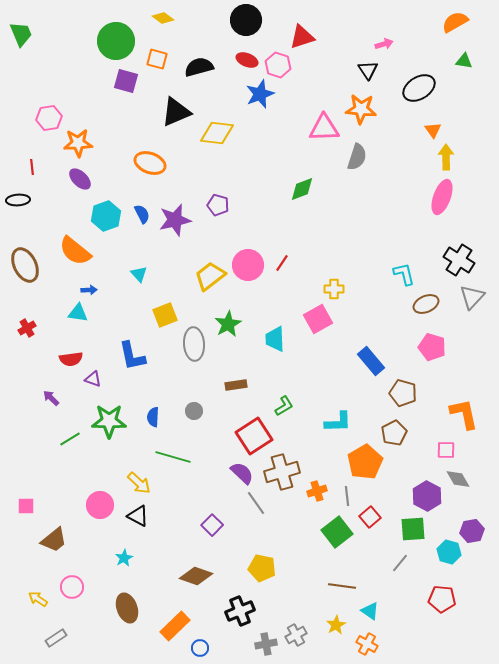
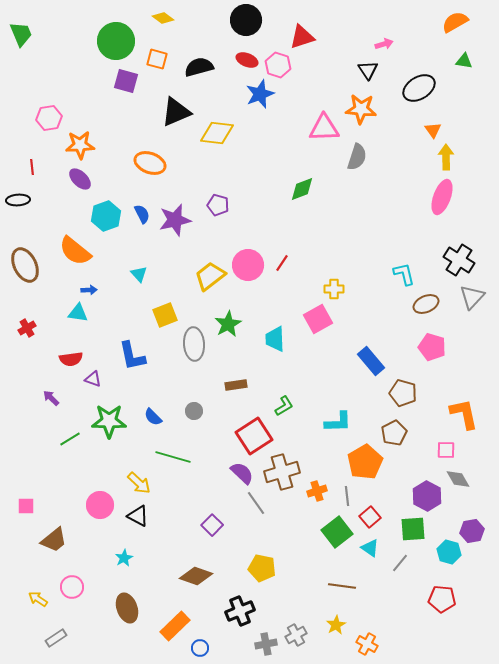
orange star at (78, 143): moved 2 px right, 2 px down
blue semicircle at (153, 417): rotated 48 degrees counterclockwise
cyan triangle at (370, 611): moved 63 px up
